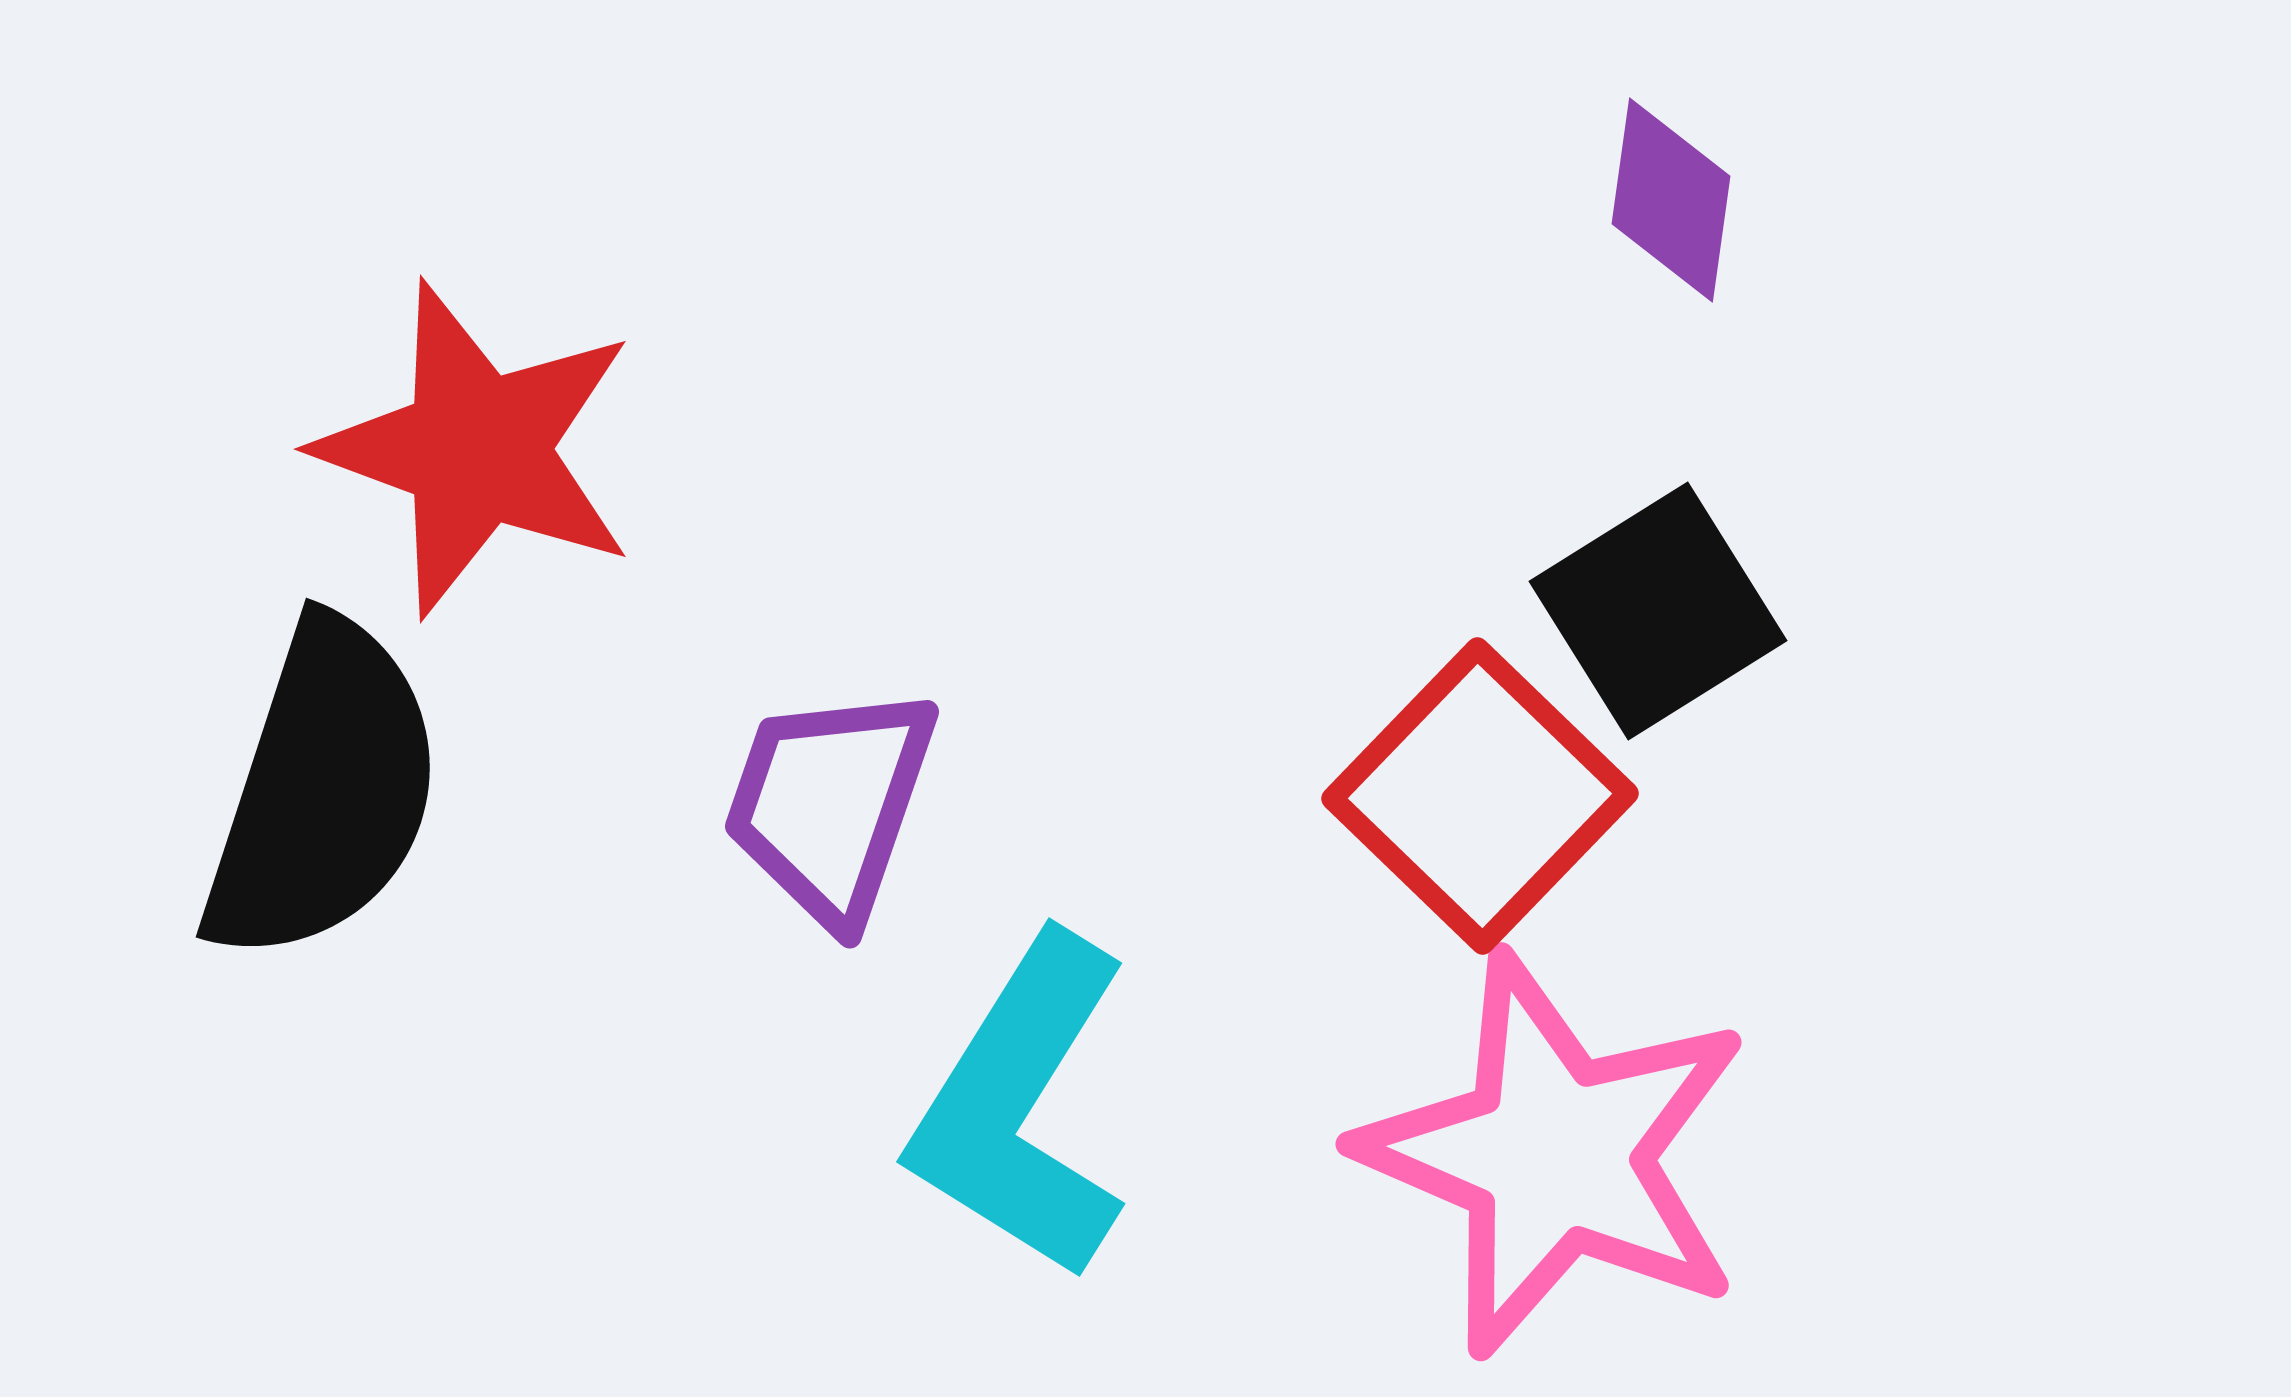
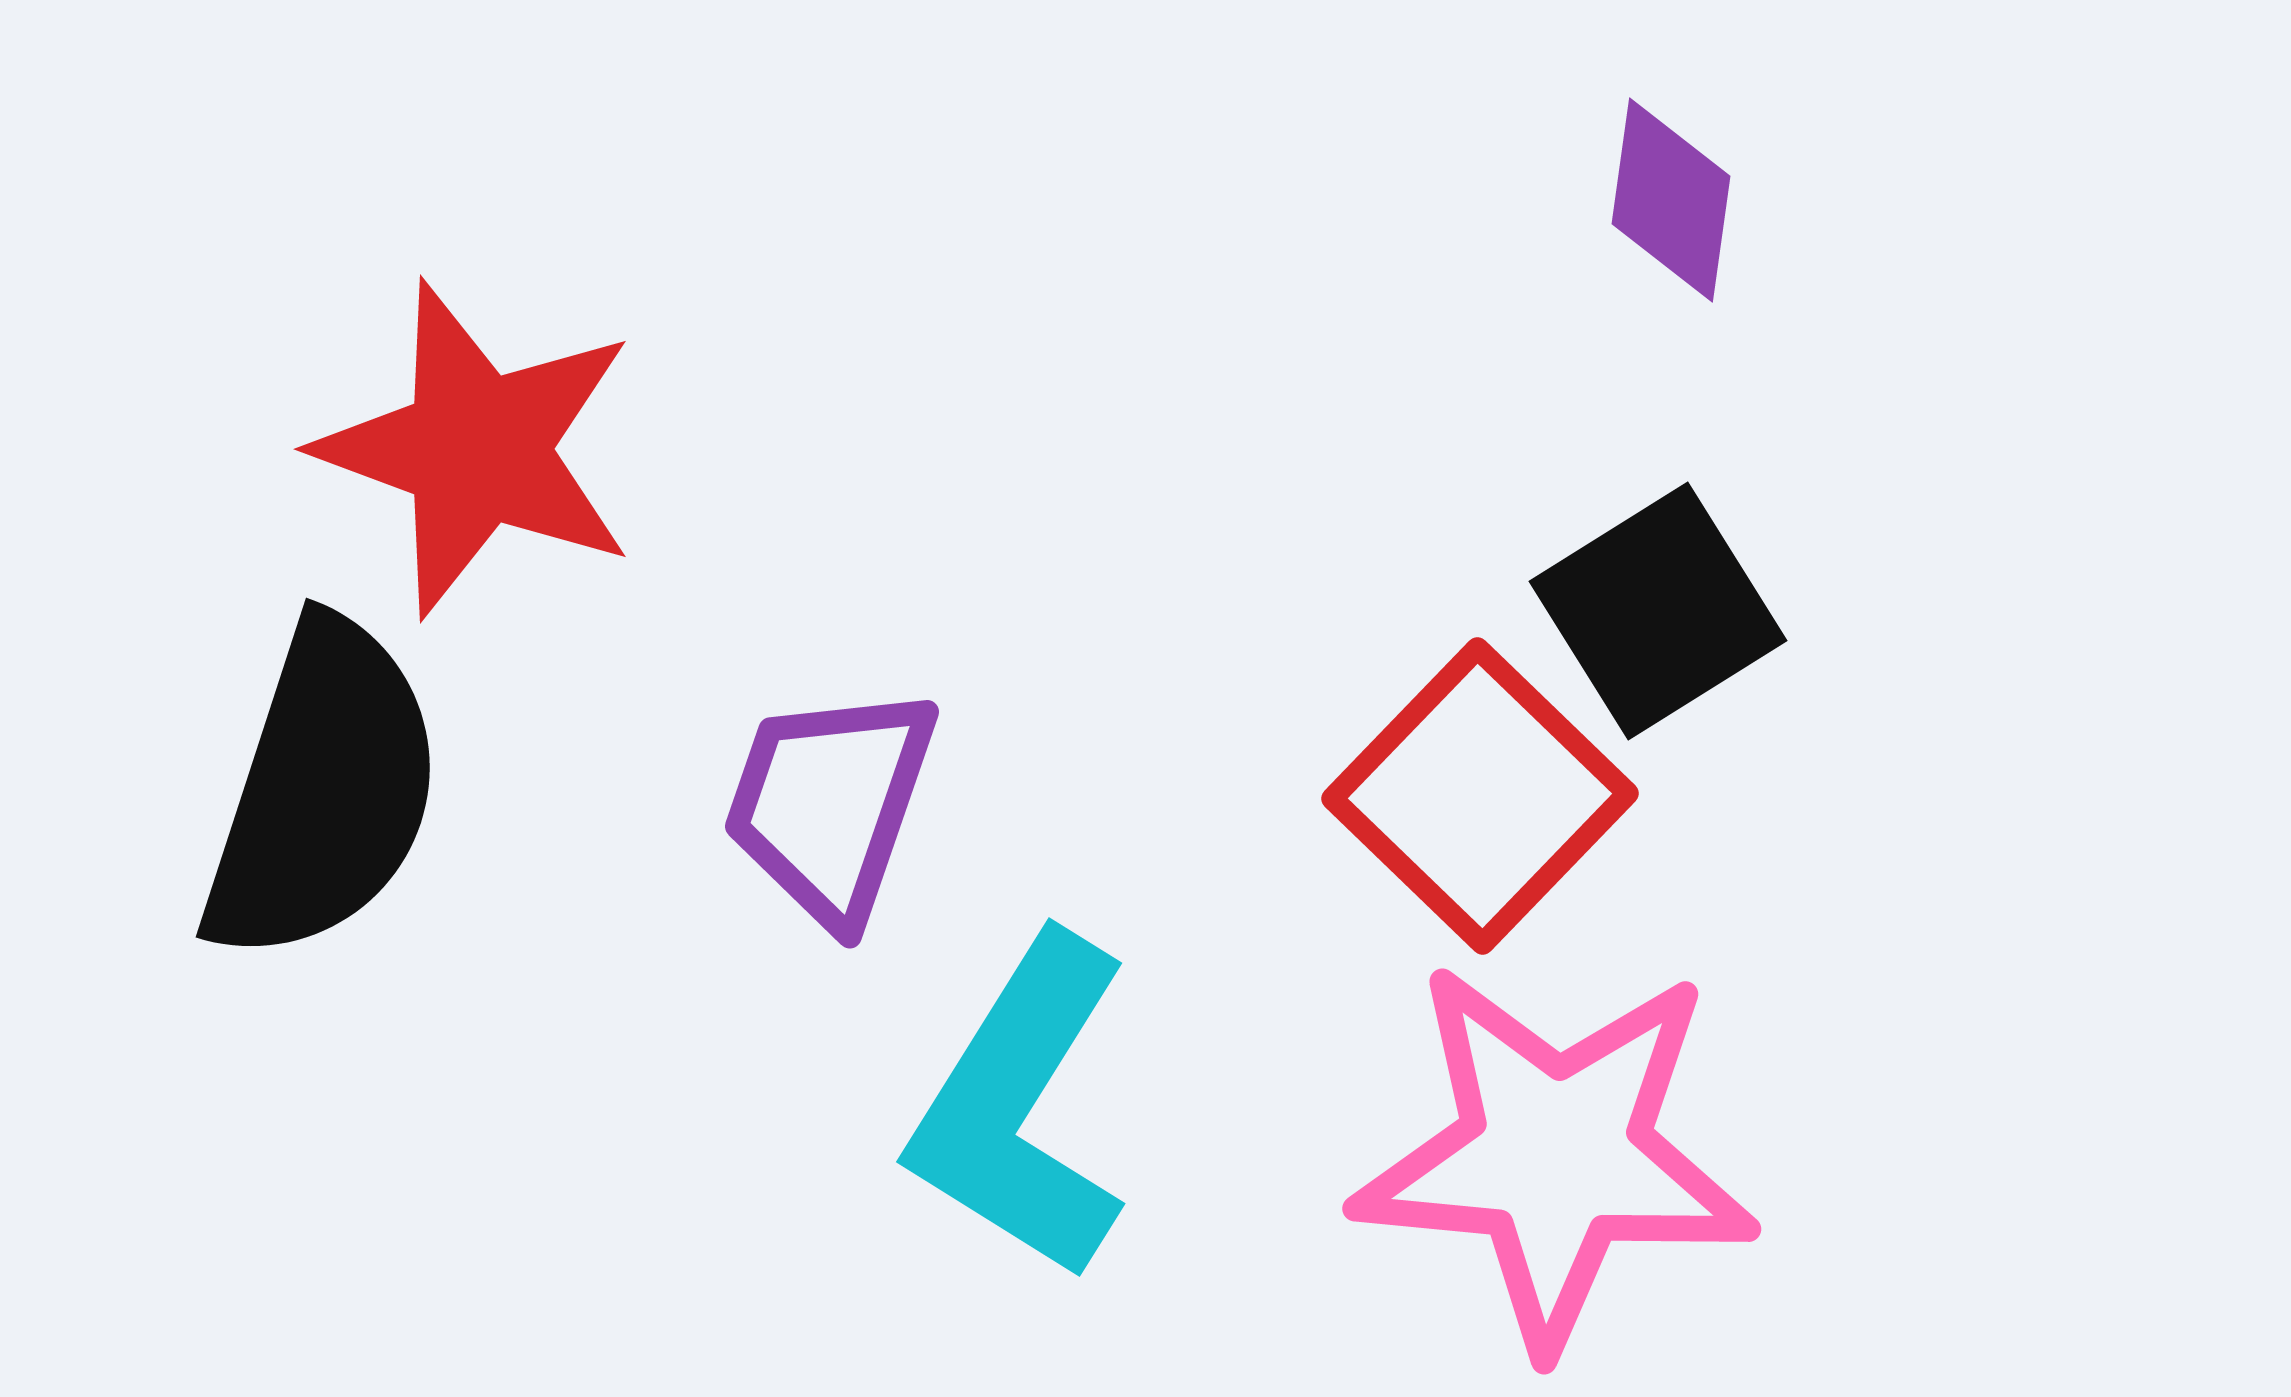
pink star: rotated 18 degrees counterclockwise
